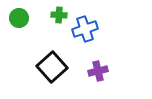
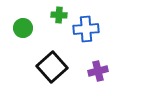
green circle: moved 4 px right, 10 px down
blue cross: moved 1 px right; rotated 15 degrees clockwise
